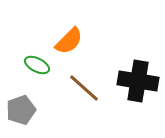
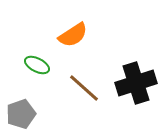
orange semicircle: moved 4 px right, 6 px up; rotated 12 degrees clockwise
black cross: moved 2 px left, 2 px down; rotated 27 degrees counterclockwise
gray pentagon: moved 4 px down
